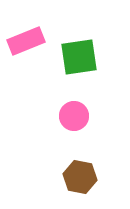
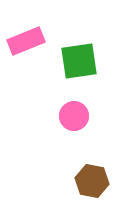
green square: moved 4 px down
brown hexagon: moved 12 px right, 4 px down
